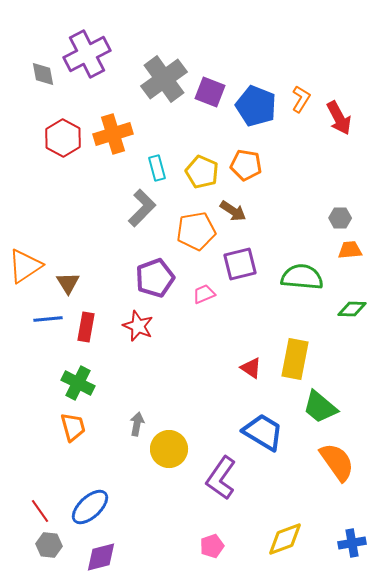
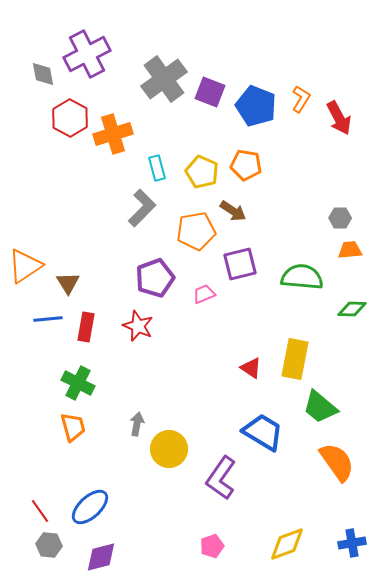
red hexagon at (63, 138): moved 7 px right, 20 px up
yellow diamond at (285, 539): moved 2 px right, 5 px down
